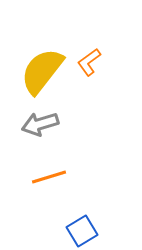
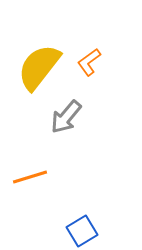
yellow semicircle: moved 3 px left, 4 px up
gray arrow: moved 26 px right, 7 px up; rotated 33 degrees counterclockwise
orange line: moved 19 px left
